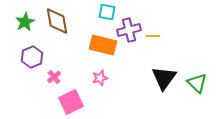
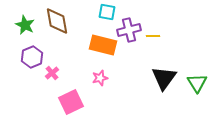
green star: moved 3 px down; rotated 18 degrees counterclockwise
pink cross: moved 2 px left, 4 px up
green triangle: rotated 15 degrees clockwise
